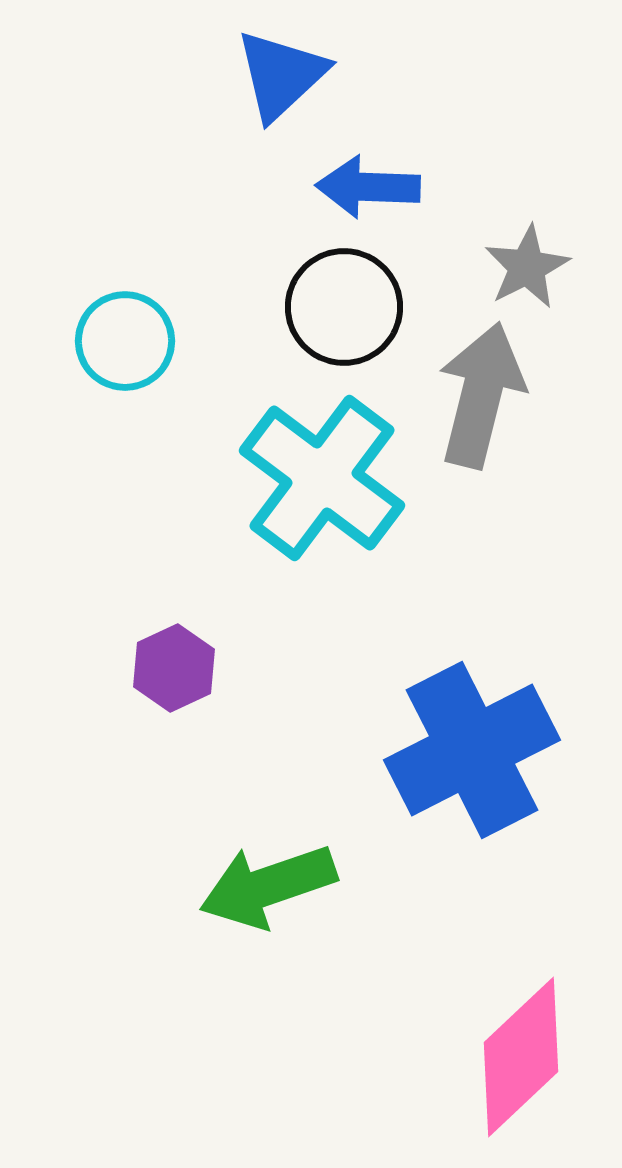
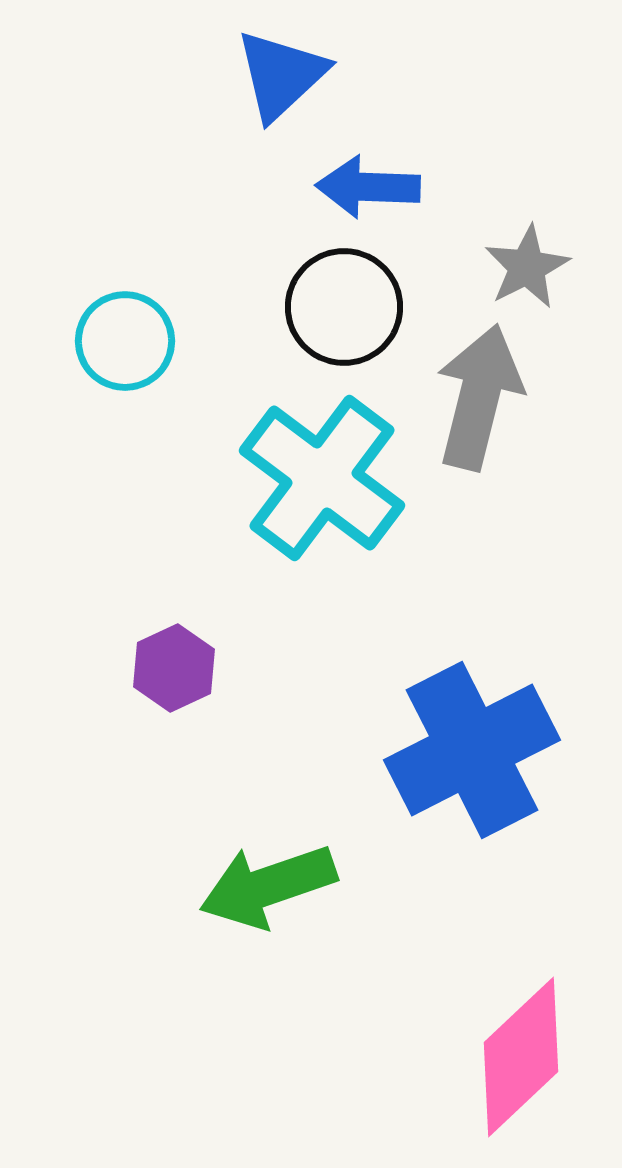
gray arrow: moved 2 px left, 2 px down
